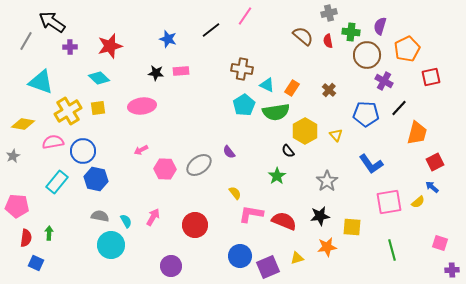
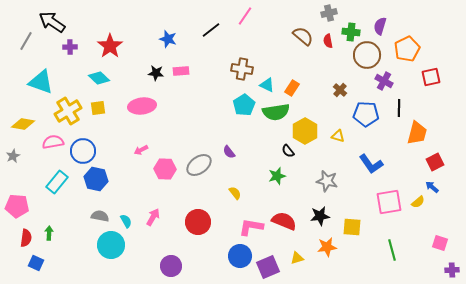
red star at (110, 46): rotated 20 degrees counterclockwise
brown cross at (329, 90): moved 11 px right
black line at (399, 108): rotated 42 degrees counterclockwise
yellow triangle at (336, 135): moved 2 px right, 1 px down; rotated 32 degrees counterclockwise
green star at (277, 176): rotated 18 degrees clockwise
gray star at (327, 181): rotated 25 degrees counterclockwise
pink L-shape at (251, 214): moved 13 px down
red circle at (195, 225): moved 3 px right, 3 px up
